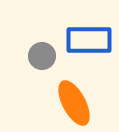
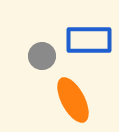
orange ellipse: moved 1 px left, 3 px up
